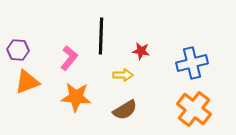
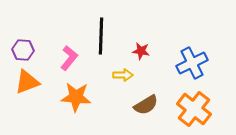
purple hexagon: moved 5 px right
blue cross: rotated 12 degrees counterclockwise
brown semicircle: moved 21 px right, 5 px up
